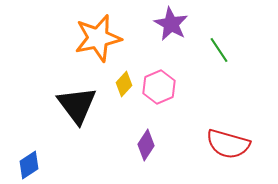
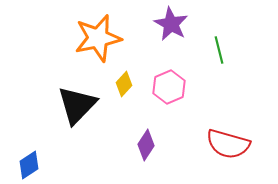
green line: rotated 20 degrees clockwise
pink hexagon: moved 10 px right
black triangle: rotated 21 degrees clockwise
